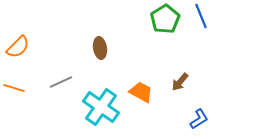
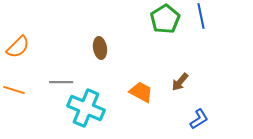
blue line: rotated 10 degrees clockwise
gray line: rotated 25 degrees clockwise
orange line: moved 2 px down
cyan cross: moved 15 px left, 1 px down; rotated 12 degrees counterclockwise
